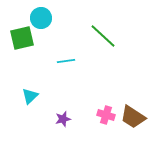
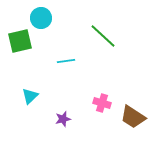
green square: moved 2 px left, 3 px down
pink cross: moved 4 px left, 12 px up
